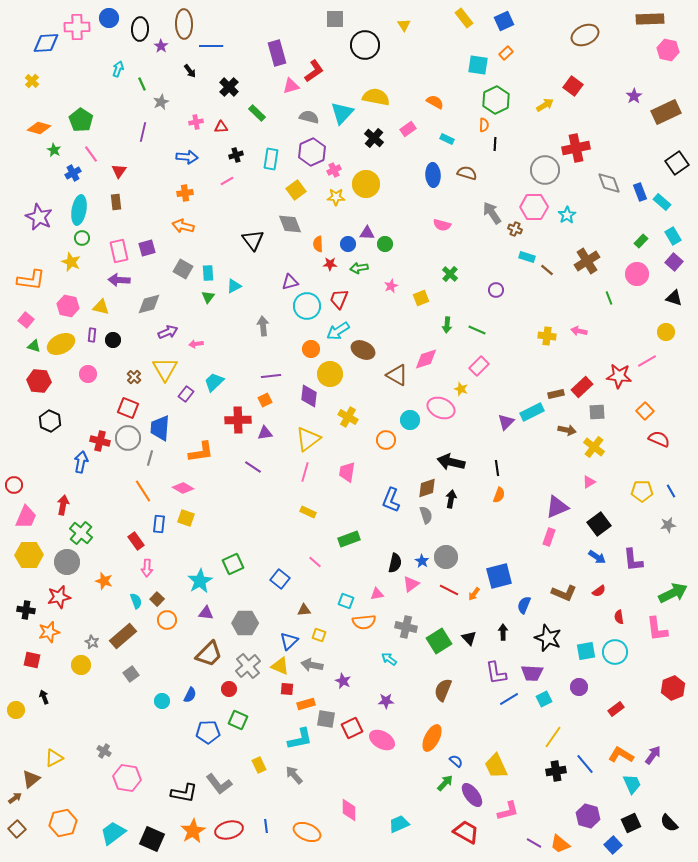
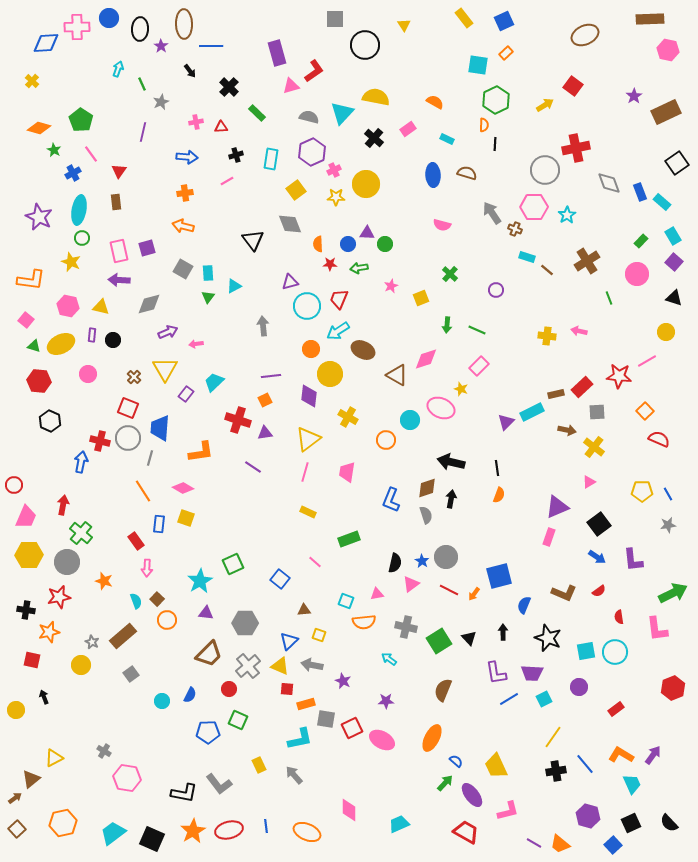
red cross at (238, 420): rotated 20 degrees clockwise
blue line at (671, 491): moved 3 px left, 3 px down
